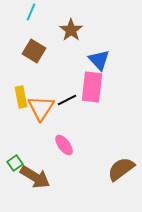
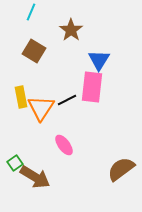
blue triangle: rotated 15 degrees clockwise
